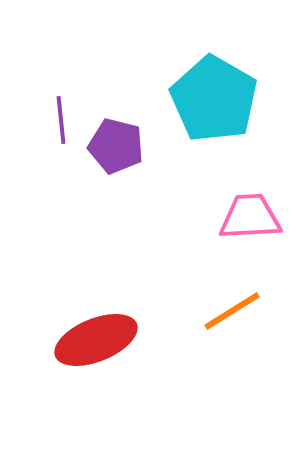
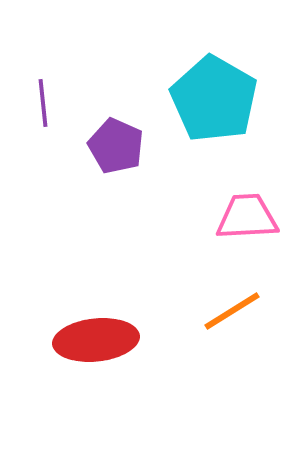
purple line: moved 18 px left, 17 px up
purple pentagon: rotated 10 degrees clockwise
pink trapezoid: moved 3 px left
red ellipse: rotated 16 degrees clockwise
